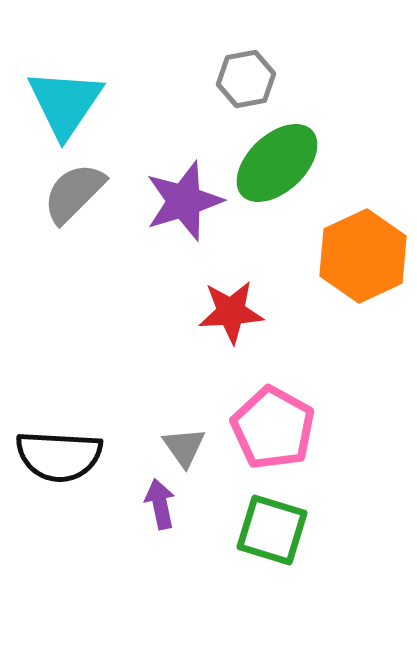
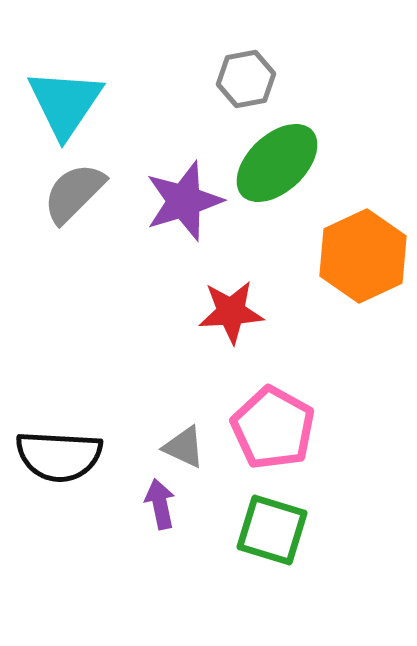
gray triangle: rotated 30 degrees counterclockwise
